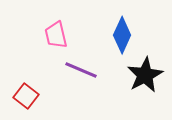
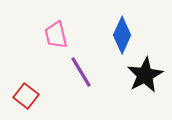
purple line: moved 2 px down; rotated 36 degrees clockwise
